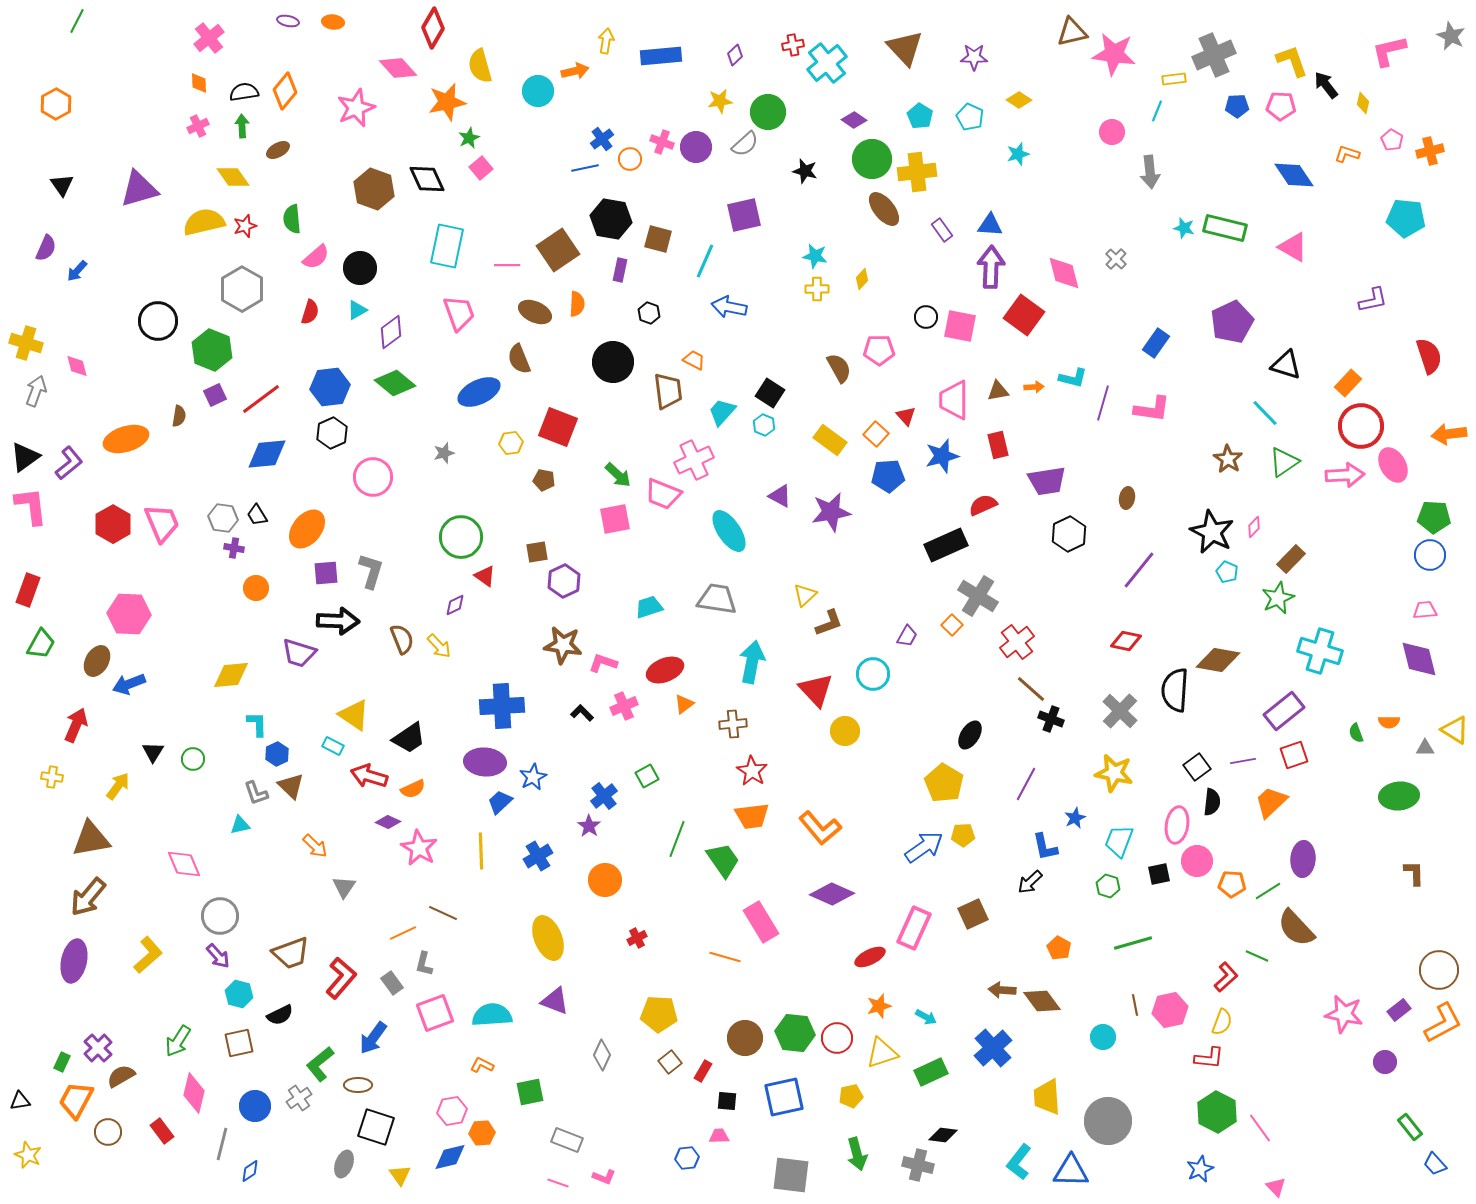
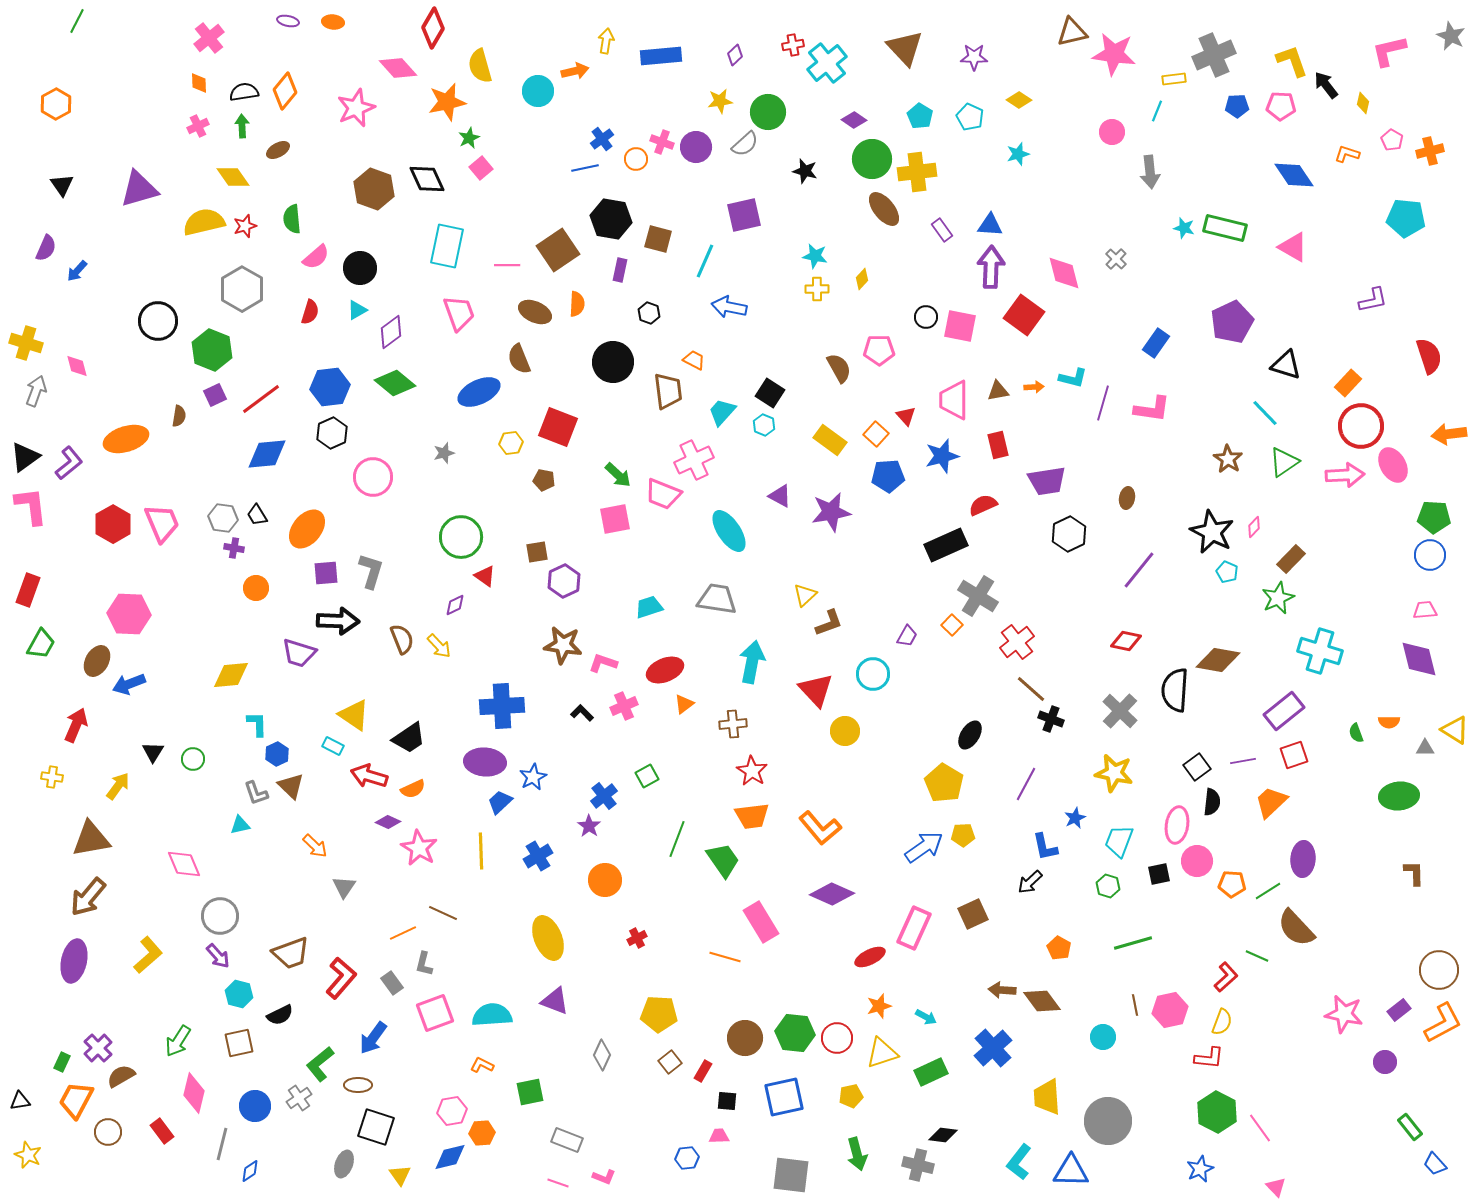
orange circle at (630, 159): moved 6 px right
